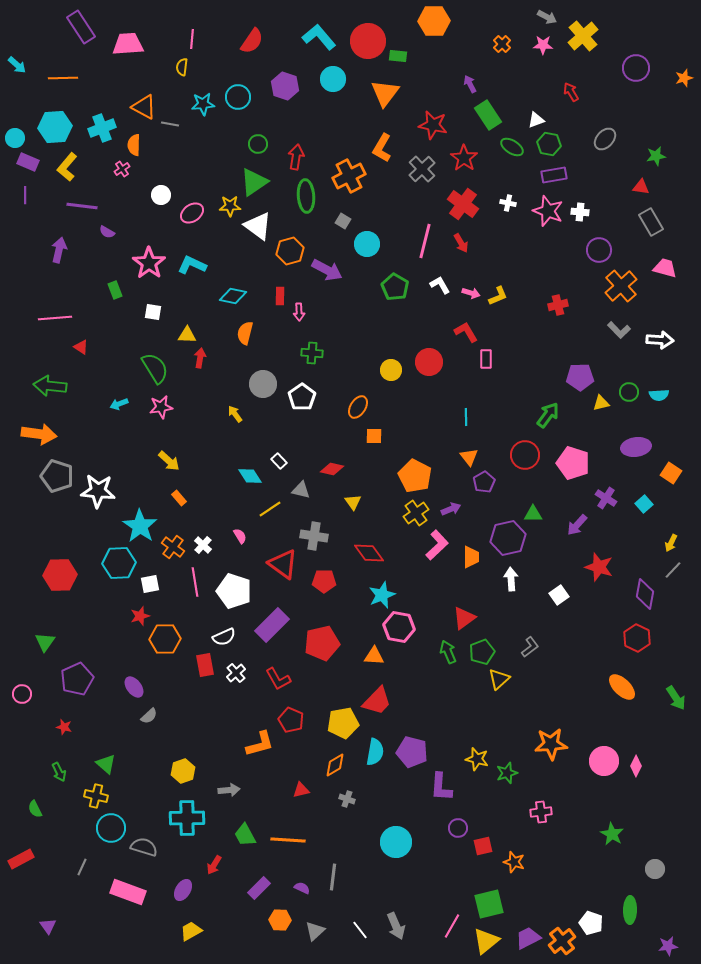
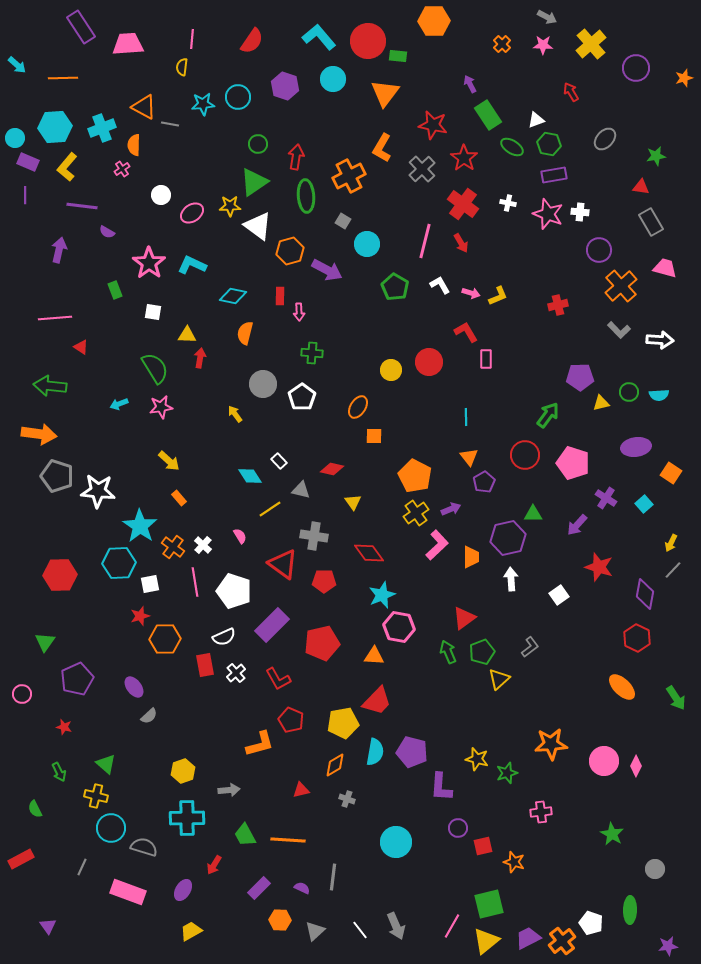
yellow cross at (583, 36): moved 8 px right, 8 px down
pink star at (548, 211): moved 3 px down
